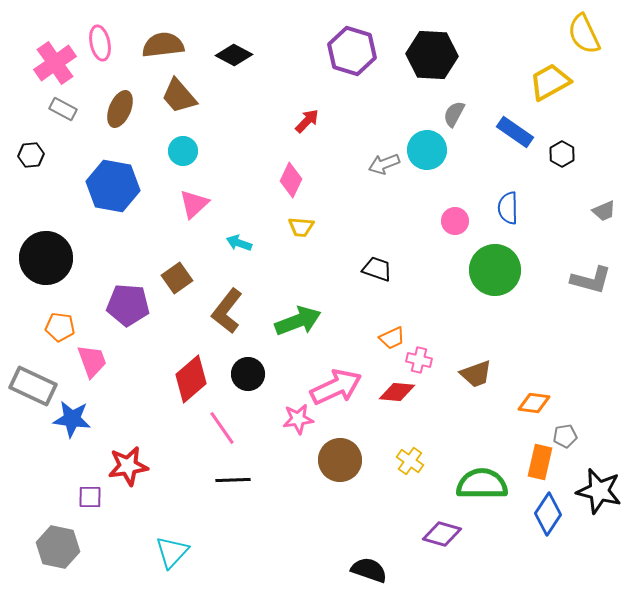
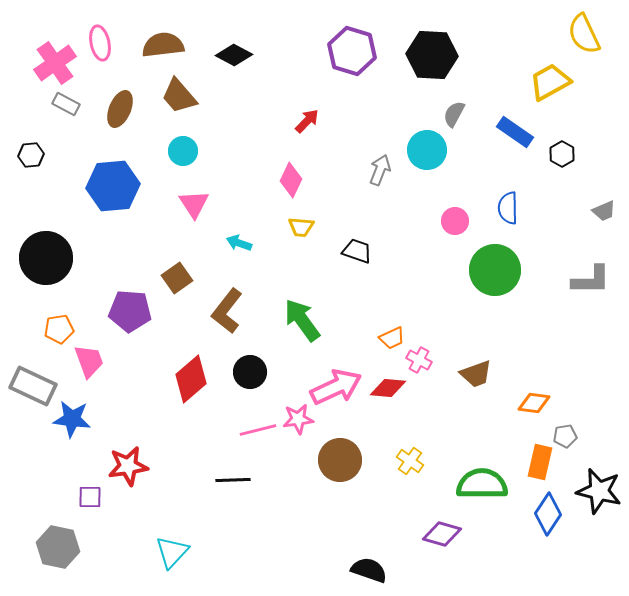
gray rectangle at (63, 109): moved 3 px right, 5 px up
gray arrow at (384, 164): moved 4 px left, 6 px down; rotated 132 degrees clockwise
blue hexagon at (113, 186): rotated 15 degrees counterclockwise
pink triangle at (194, 204): rotated 20 degrees counterclockwise
black trapezoid at (377, 269): moved 20 px left, 18 px up
gray L-shape at (591, 280): rotated 15 degrees counterclockwise
purple pentagon at (128, 305): moved 2 px right, 6 px down
green arrow at (298, 321): moved 4 px right, 1 px up; rotated 105 degrees counterclockwise
orange pentagon at (60, 327): moved 1 px left, 2 px down; rotated 16 degrees counterclockwise
pink cross at (419, 360): rotated 15 degrees clockwise
pink trapezoid at (92, 361): moved 3 px left
black circle at (248, 374): moved 2 px right, 2 px up
red diamond at (397, 392): moved 9 px left, 4 px up
pink line at (222, 428): moved 36 px right, 2 px down; rotated 69 degrees counterclockwise
